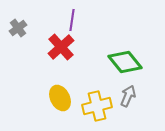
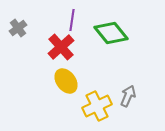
green diamond: moved 14 px left, 29 px up
yellow ellipse: moved 6 px right, 17 px up; rotated 10 degrees counterclockwise
yellow cross: rotated 12 degrees counterclockwise
